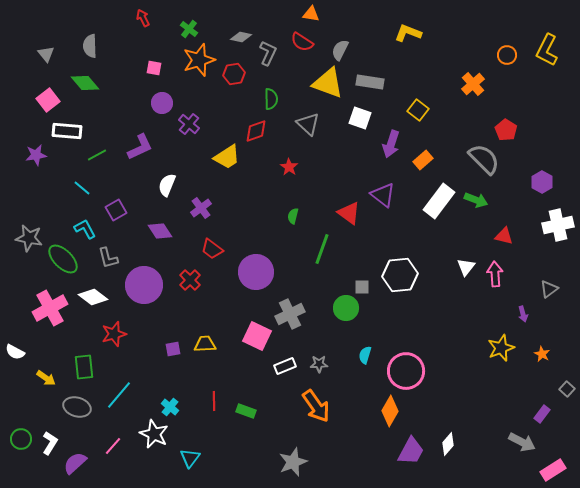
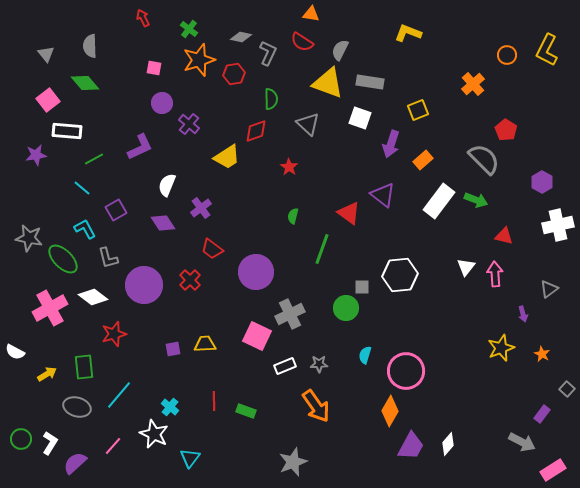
yellow square at (418, 110): rotated 30 degrees clockwise
green line at (97, 155): moved 3 px left, 4 px down
purple diamond at (160, 231): moved 3 px right, 8 px up
yellow arrow at (46, 378): moved 1 px right, 4 px up; rotated 66 degrees counterclockwise
purple trapezoid at (411, 451): moved 5 px up
